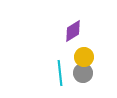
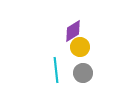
yellow circle: moved 4 px left, 10 px up
cyan line: moved 4 px left, 3 px up
